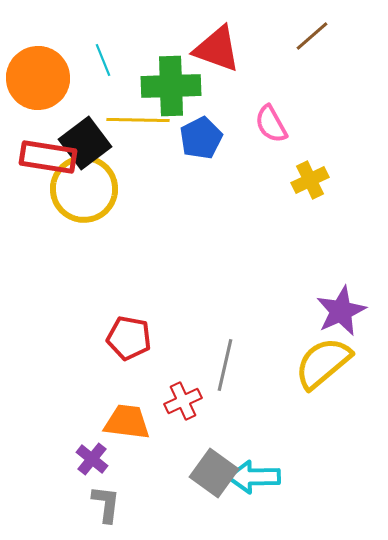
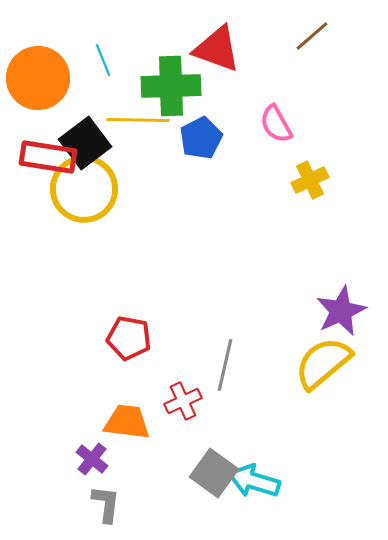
pink semicircle: moved 5 px right
cyan arrow: moved 4 px down; rotated 18 degrees clockwise
